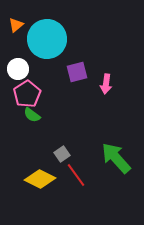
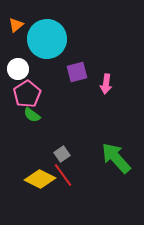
red line: moved 13 px left
